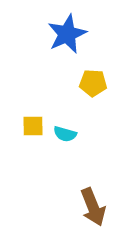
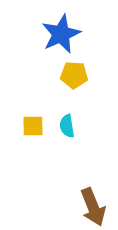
blue star: moved 6 px left
yellow pentagon: moved 19 px left, 8 px up
cyan semicircle: moved 2 px right, 8 px up; rotated 65 degrees clockwise
